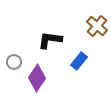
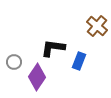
black L-shape: moved 3 px right, 8 px down
blue rectangle: rotated 18 degrees counterclockwise
purple diamond: moved 1 px up
